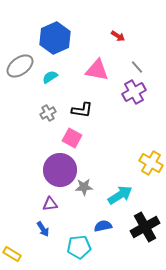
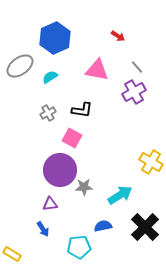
yellow cross: moved 1 px up
black cross: rotated 16 degrees counterclockwise
